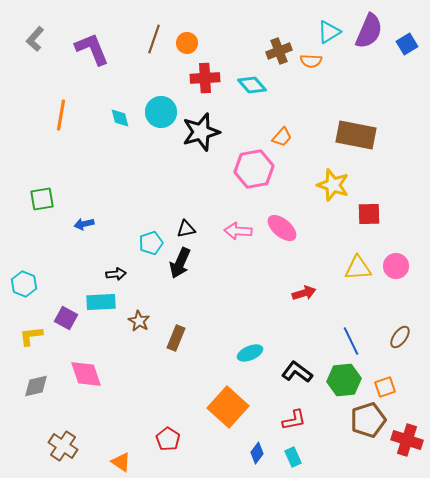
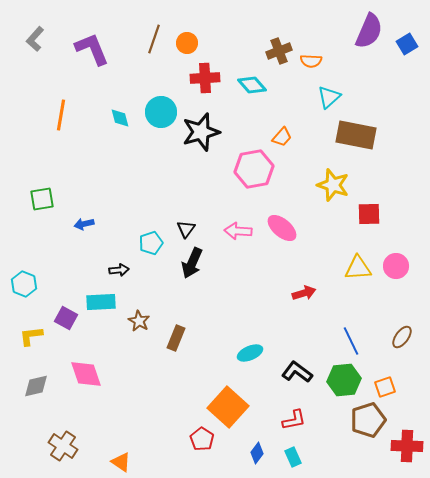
cyan triangle at (329, 32): moved 65 px down; rotated 10 degrees counterclockwise
black triangle at (186, 229): rotated 42 degrees counterclockwise
black arrow at (180, 263): moved 12 px right
black arrow at (116, 274): moved 3 px right, 4 px up
brown ellipse at (400, 337): moved 2 px right
red pentagon at (168, 439): moved 34 px right
red cross at (407, 440): moved 6 px down; rotated 16 degrees counterclockwise
